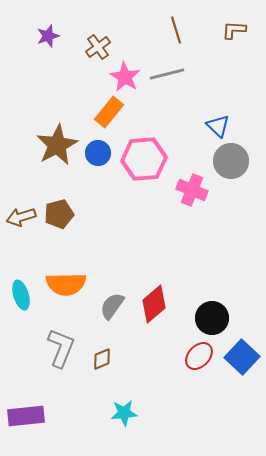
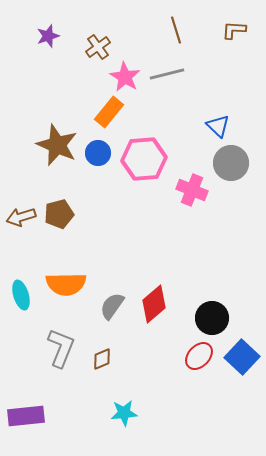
brown star: rotated 21 degrees counterclockwise
gray circle: moved 2 px down
